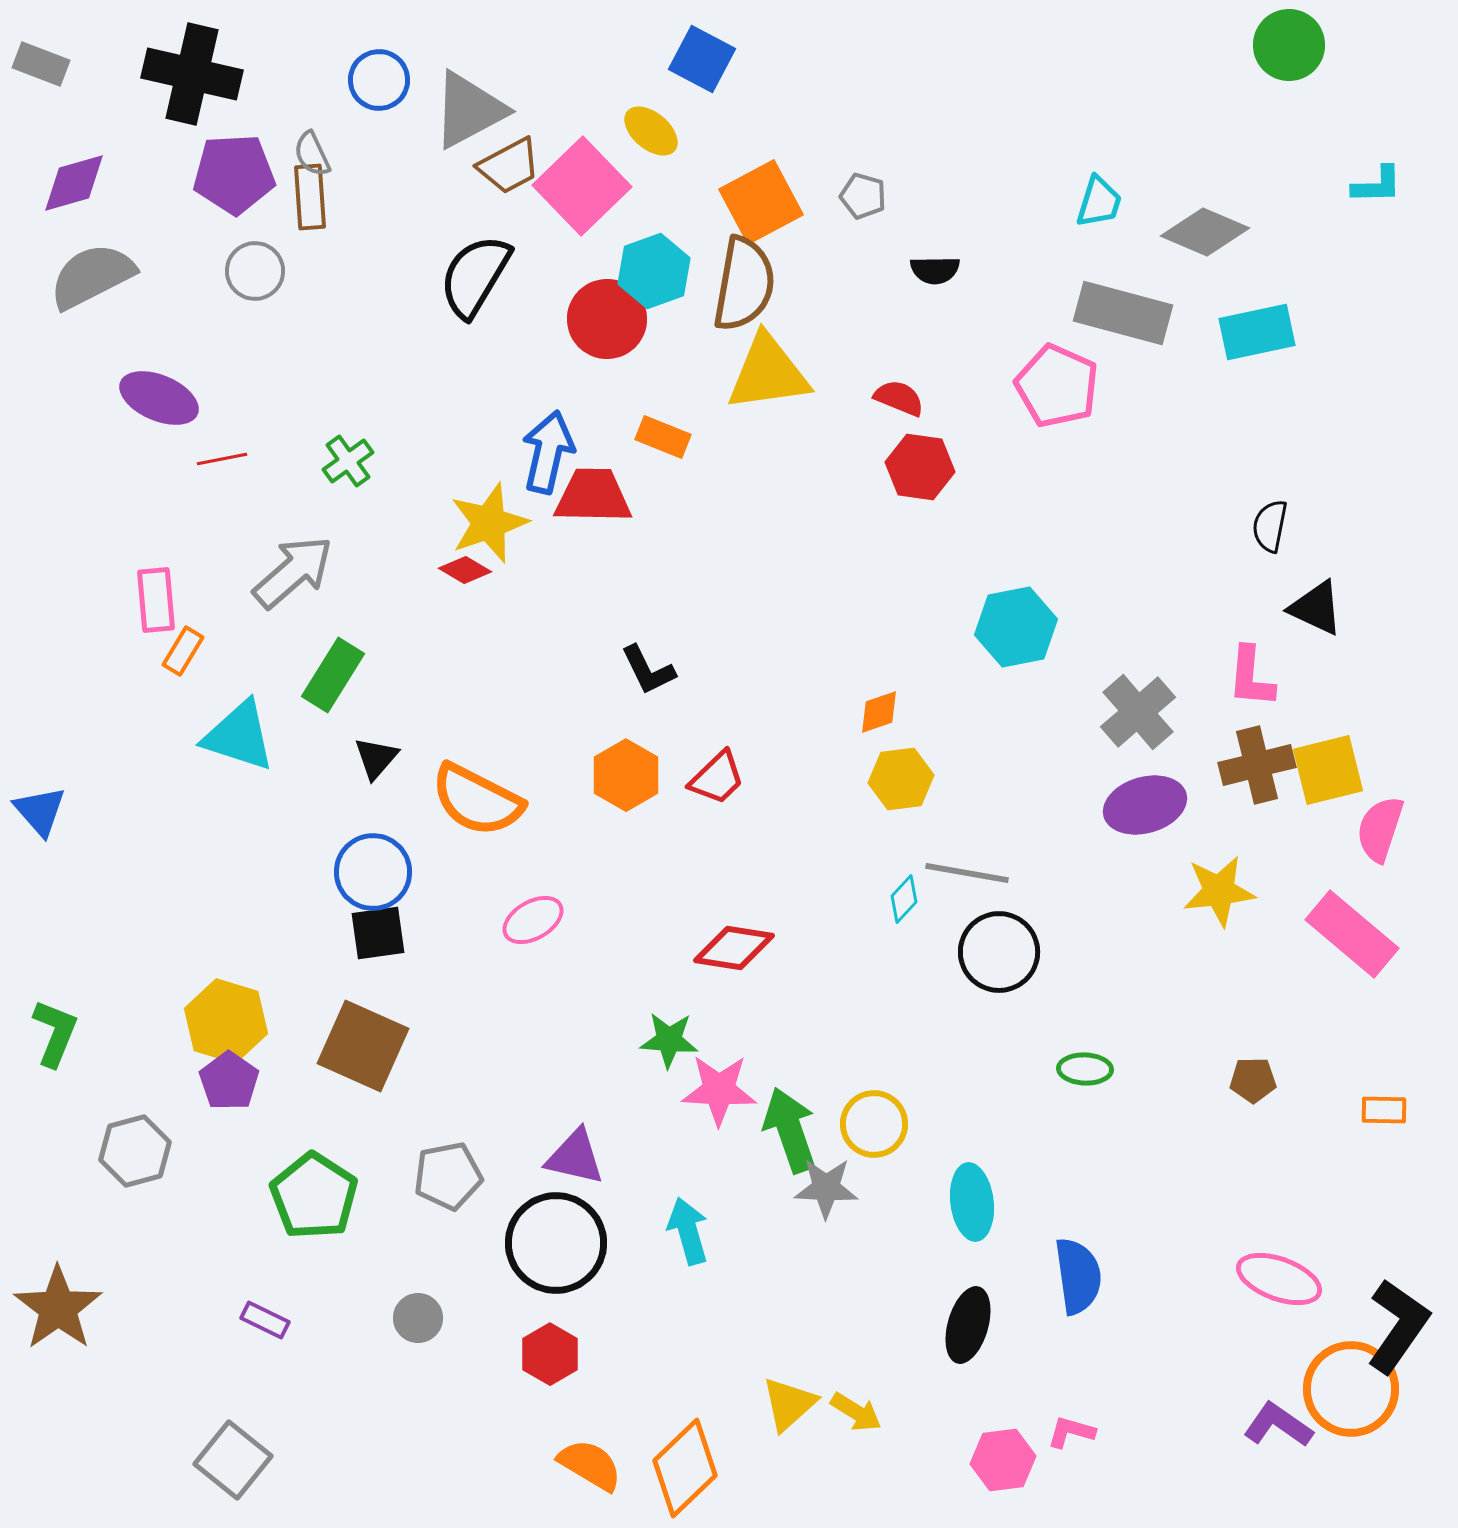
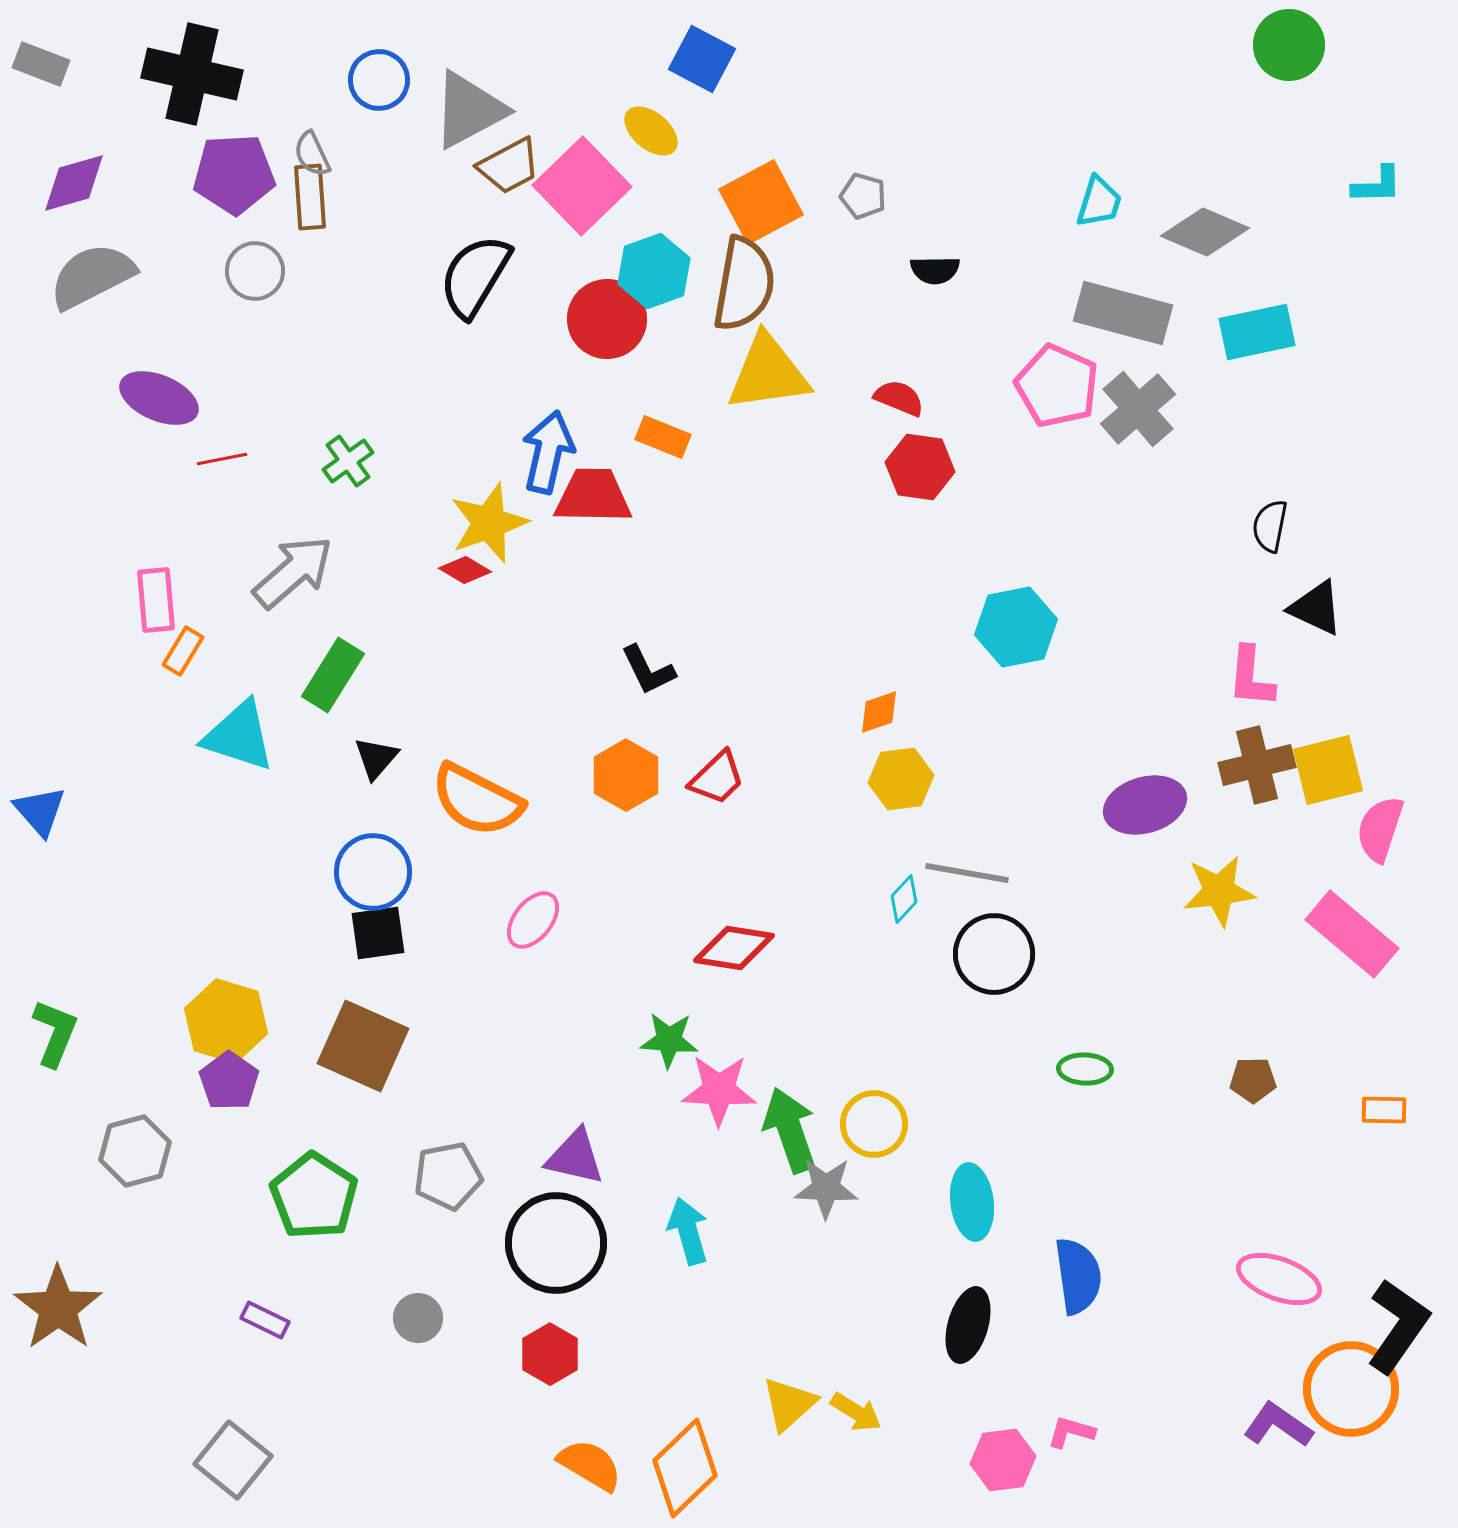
gray cross at (1138, 712): moved 303 px up
pink ellipse at (533, 920): rotated 22 degrees counterclockwise
black circle at (999, 952): moved 5 px left, 2 px down
